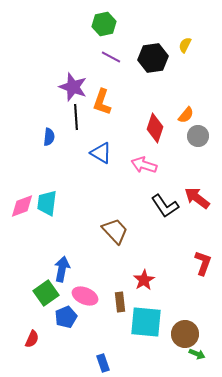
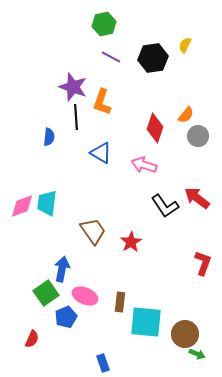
brown trapezoid: moved 22 px left; rotated 8 degrees clockwise
red star: moved 13 px left, 38 px up
brown rectangle: rotated 12 degrees clockwise
